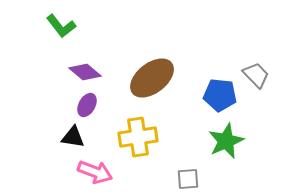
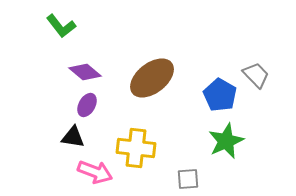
blue pentagon: rotated 24 degrees clockwise
yellow cross: moved 2 px left, 11 px down; rotated 15 degrees clockwise
